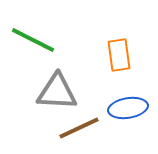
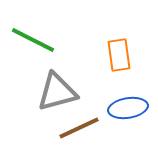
gray triangle: rotated 18 degrees counterclockwise
